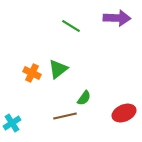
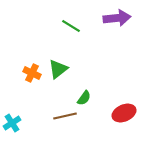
purple arrow: rotated 8 degrees counterclockwise
